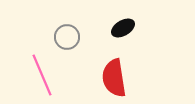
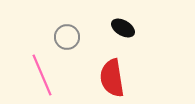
black ellipse: rotated 60 degrees clockwise
red semicircle: moved 2 px left
